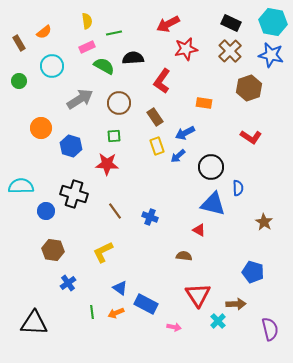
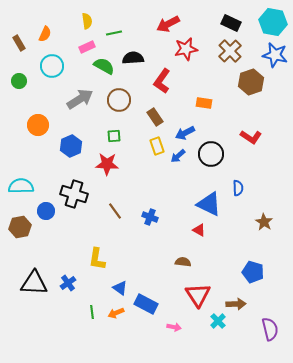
orange semicircle at (44, 32): moved 1 px right, 2 px down; rotated 28 degrees counterclockwise
blue star at (271, 55): moved 4 px right
brown hexagon at (249, 88): moved 2 px right, 6 px up
brown circle at (119, 103): moved 3 px up
orange circle at (41, 128): moved 3 px left, 3 px up
blue hexagon at (71, 146): rotated 20 degrees clockwise
black circle at (211, 167): moved 13 px up
blue triangle at (213, 204): moved 4 px left; rotated 12 degrees clockwise
brown hexagon at (53, 250): moved 33 px left, 23 px up; rotated 20 degrees counterclockwise
yellow L-shape at (103, 252): moved 6 px left, 7 px down; rotated 55 degrees counterclockwise
brown semicircle at (184, 256): moved 1 px left, 6 px down
black triangle at (34, 323): moved 40 px up
